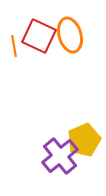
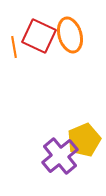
orange line: moved 1 px down
